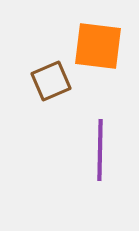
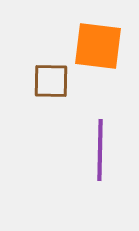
brown square: rotated 24 degrees clockwise
